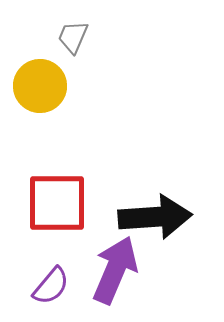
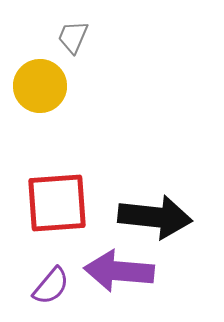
red square: rotated 4 degrees counterclockwise
black arrow: rotated 10 degrees clockwise
purple arrow: moved 4 px right, 1 px down; rotated 108 degrees counterclockwise
